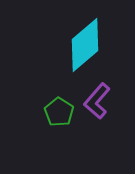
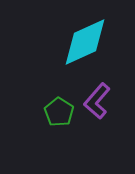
cyan diamond: moved 3 px up; rotated 16 degrees clockwise
